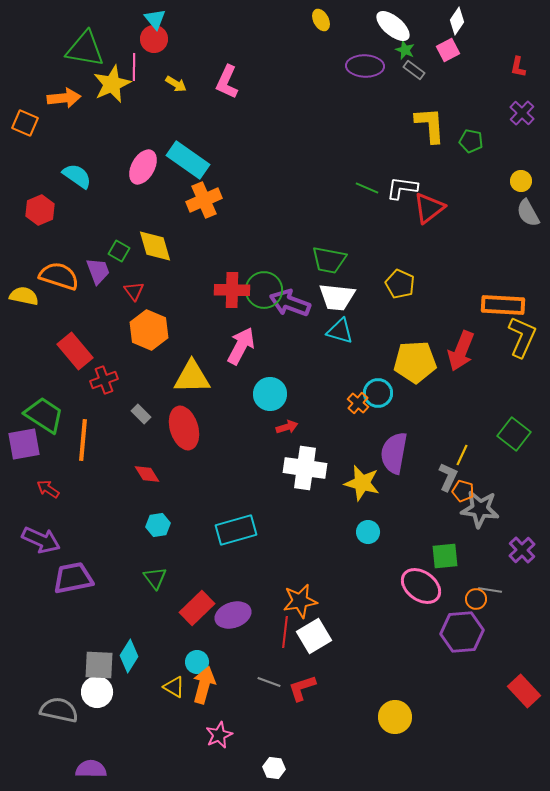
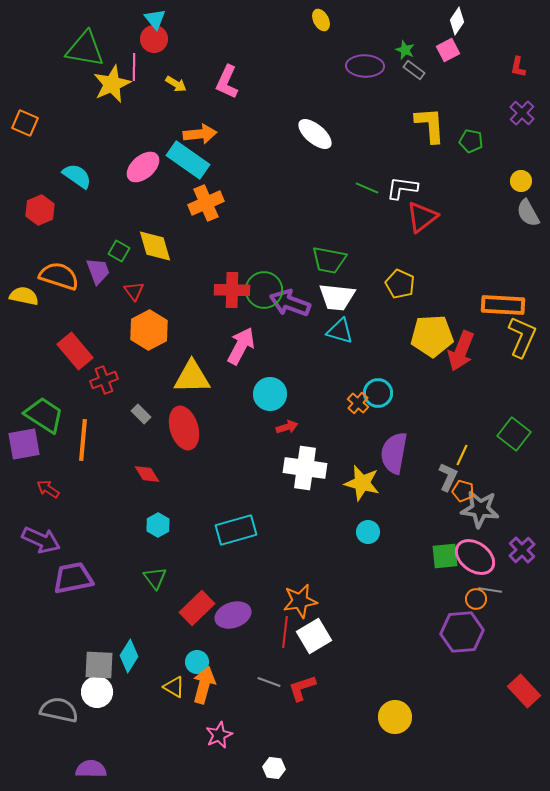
white ellipse at (393, 26): moved 78 px left, 108 px down
orange arrow at (64, 98): moved 136 px right, 36 px down
pink ellipse at (143, 167): rotated 20 degrees clockwise
orange cross at (204, 200): moved 2 px right, 3 px down
red triangle at (429, 208): moved 7 px left, 9 px down
orange hexagon at (149, 330): rotated 9 degrees clockwise
yellow pentagon at (415, 362): moved 17 px right, 26 px up
cyan hexagon at (158, 525): rotated 20 degrees counterclockwise
pink ellipse at (421, 586): moved 54 px right, 29 px up
